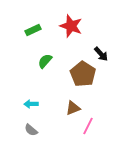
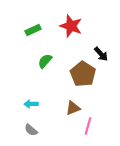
pink line: rotated 12 degrees counterclockwise
